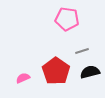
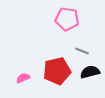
gray line: rotated 40 degrees clockwise
red pentagon: moved 1 px right; rotated 24 degrees clockwise
